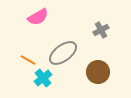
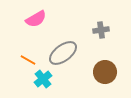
pink semicircle: moved 2 px left, 2 px down
gray cross: rotated 21 degrees clockwise
brown circle: moved 7 px right
cyan cross: moved 1 px down
